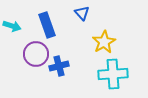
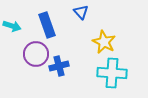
blue triangle: moved 1 px left, 1 px up
yellow star: rotated 15 degrees counterclockwise
cyan cross: moved 1 px left, 1 px up; rotated 8 degrees clockwise
